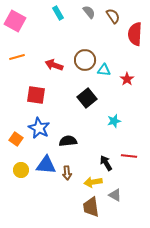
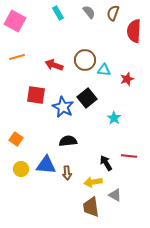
brown semicircle: moved 3 px up; rotated 126 degrees counterclockwise
red semicircle: moved 1 px left, 3 px up
red star: rotated 16 degrees clockwise
cyan star: moved 3 px up; rotated 24 degrees counterclockwise
blue star: moved 24 px right, 21 px up
yellow circle: moved 1 px up
